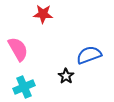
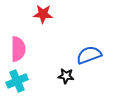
pink semicircle: rotated 30 degrees clockwise
black star: rotated 28 degrees counterclockwise
cyan cross: moved 7 px left, 6 px up
